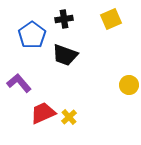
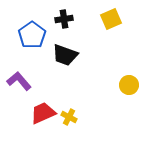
purple L-shape: moved 2 px up
yellow cross: rotated 21 degrees counterclockwise
